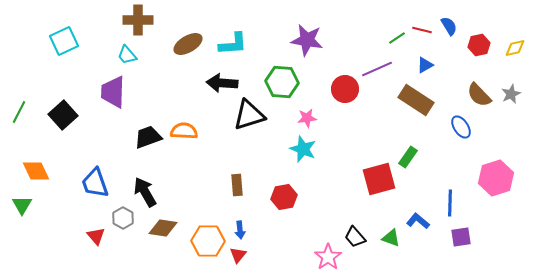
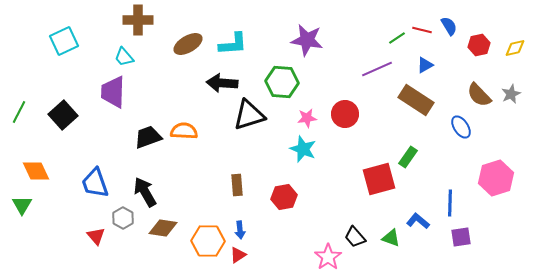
cyan trapezoid at (127, 55): moved 3 px left, 2 px down
red circle at (345, 89): moved 25 px down
red triangle at (238, 255): rotated 18 degrees clockwise
